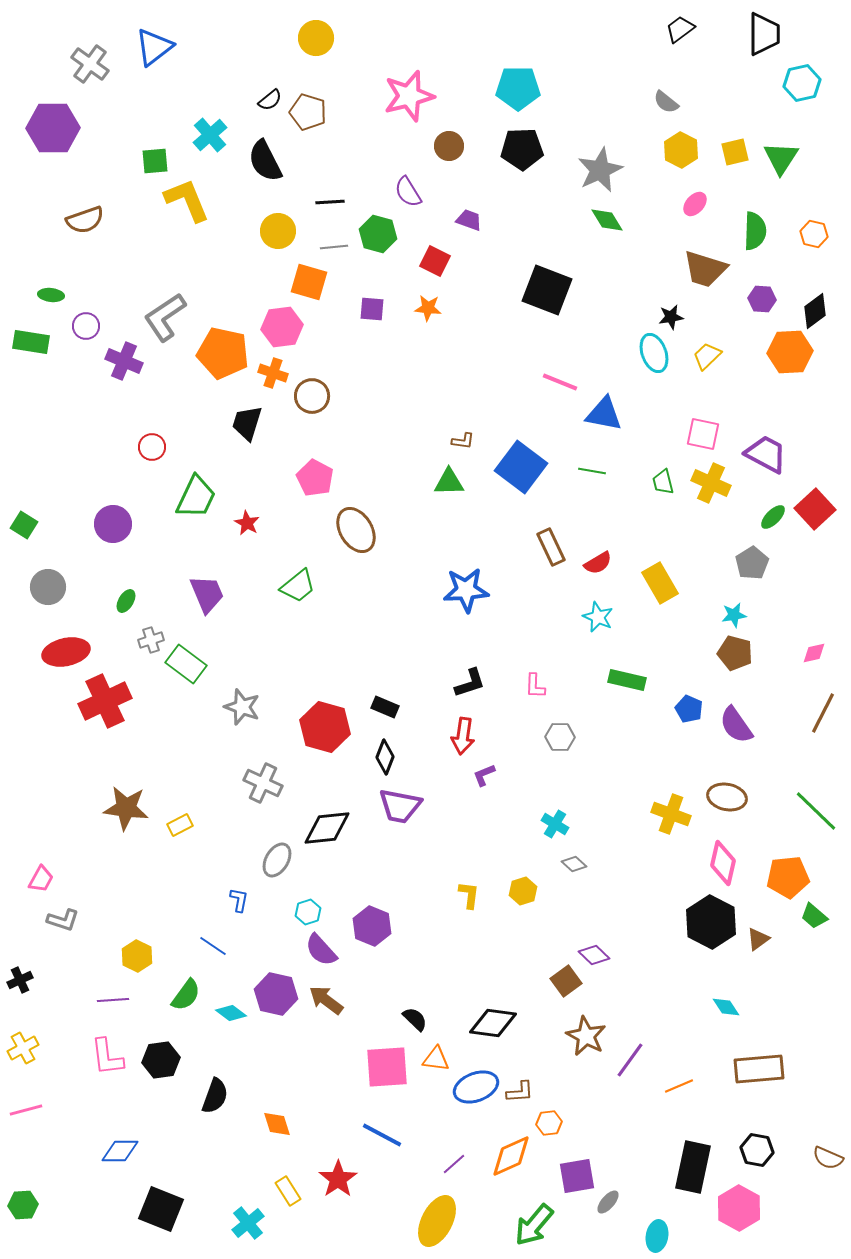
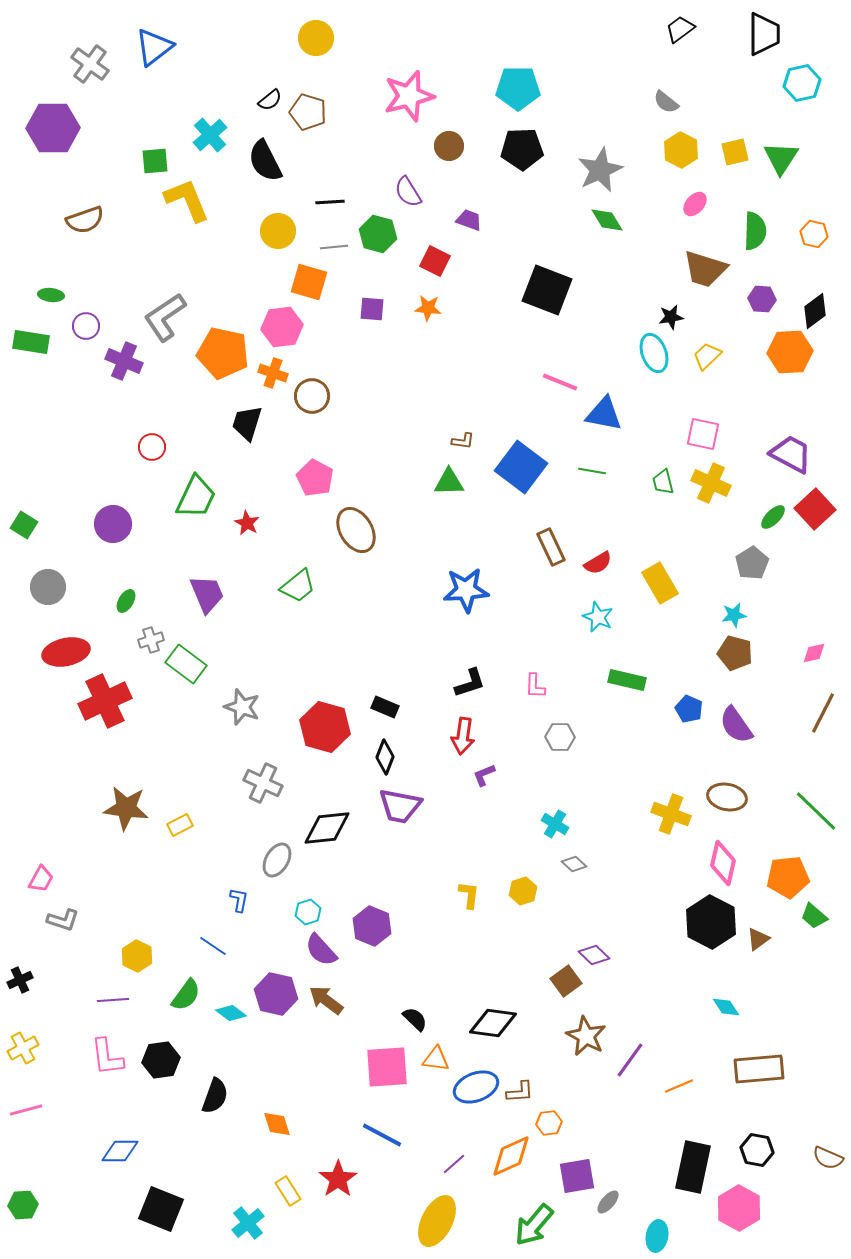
purple trapezoid at (766, 454): moved 25 px right
